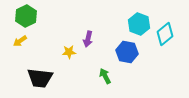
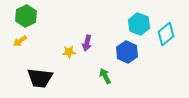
cyan diamond: moved 1 px right
purple arrow: moved 1 px left, 4 px down
blue hexagon: rotated 15 degrees clockwise
